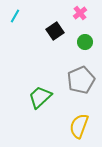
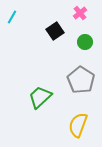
cyan line: moved 3 px left, 1 px down
gray pentagon: rotated 16 degrees counterclockwise
yellow semicircle: moved 1 px left, 1 px up
